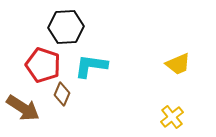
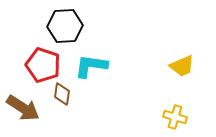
black hexagon: moved 1 px left, 1 px up
yellow trapezoid: moved 4 px right, 2 px down
brown diamond: rotated 15 degrees counterclockwise
yellow cross: moved 3 px right; rotated 35 degrees counterclockwise
